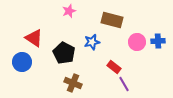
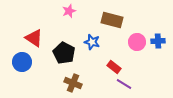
blue star: rotated 28 degrees clockwise
purple line: rotated 28 degrees counterclockwise
